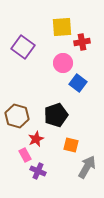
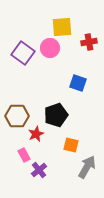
red cross: moved 7 px right
purple square: moved 6 px down
pink circle: moved 13 px left, 15 px up
blue square: rotated 18 degrees counterclockwise
brown hexagon: rotated 15 degrees counterclockwise
red star: moved 5 px up
pink rectangle: moved 1 px left
purple cross: moved 1 px right, 1 px up; rotated 28 degrees clockwise
